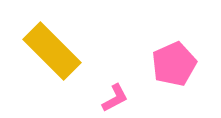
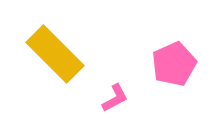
yellow rectangle: moved 3 px right, 3 px down
